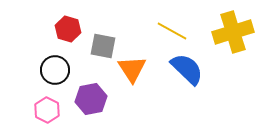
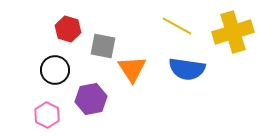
yellow line: moved 5 px right, 5 px up
blue semicircle: rotated 144 degrees clockwise
pink hexagon: moved 5 px down
